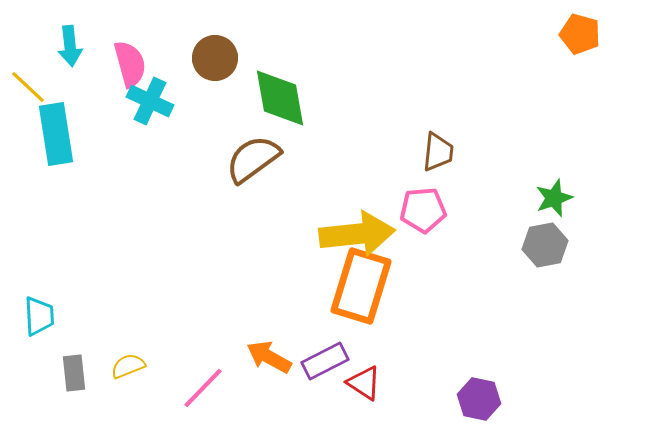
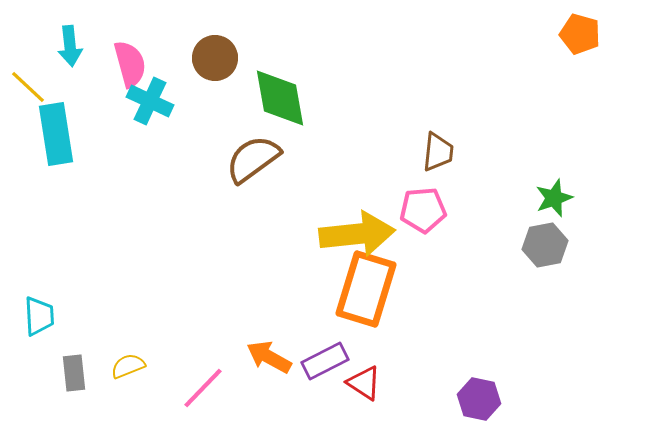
orange rectangle: moved 5 px right, 3 px down
